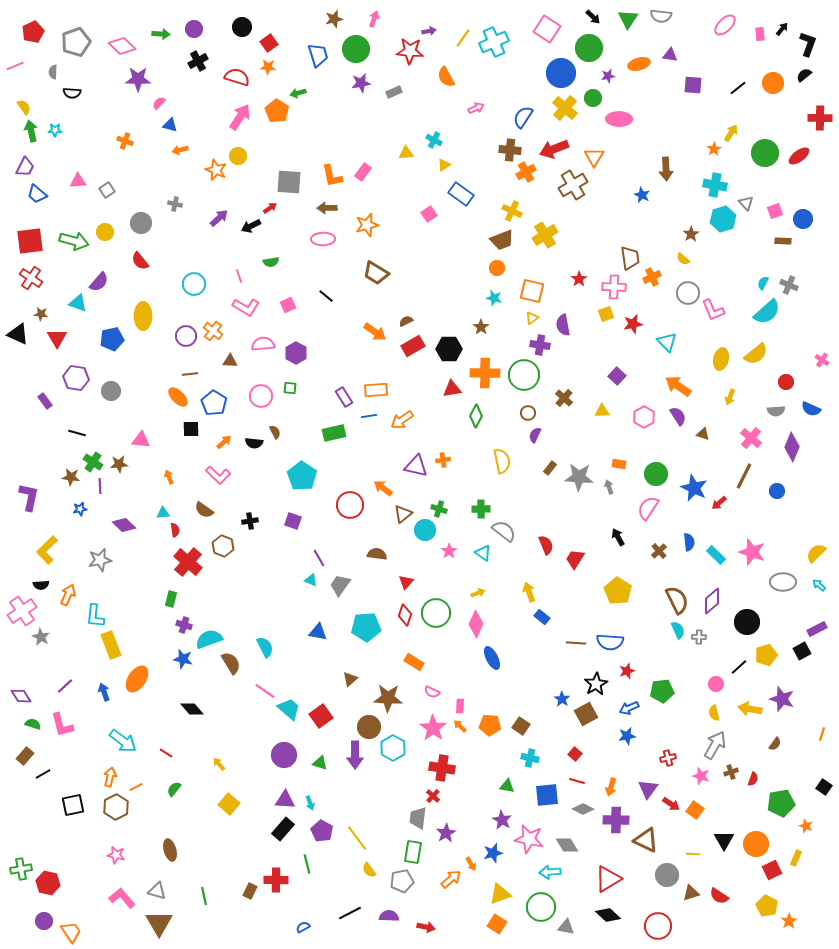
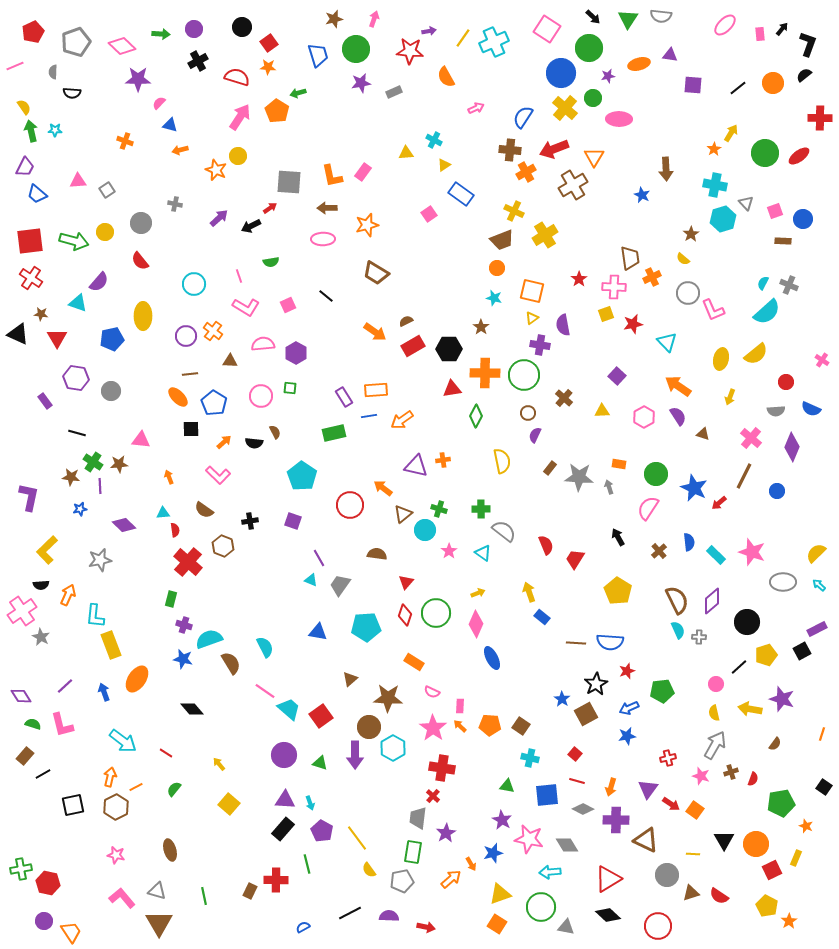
yellow cross at (512, 211): moved 2 px right
